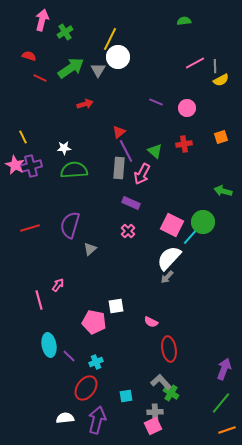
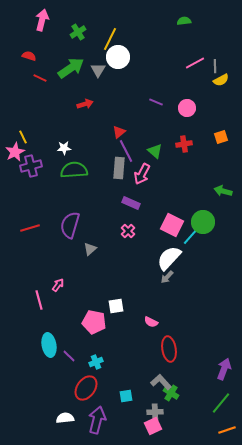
green cross at (65, 32): moved 13 px right
pink star at (15, 165): moved 13 px up; rotated 18 degrees clockwise
